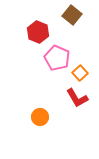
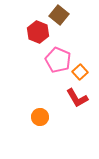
brown square: moved 13 px left
pink pentagon: moved 1 px right, 2 px down
orange square: moved 1 px up
